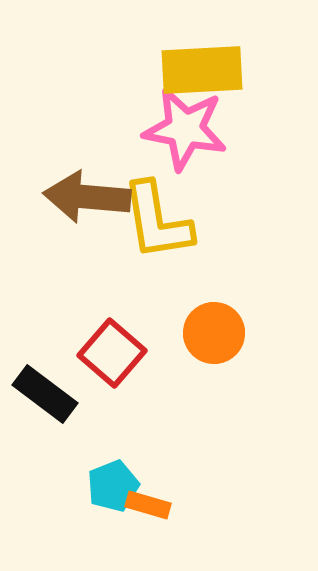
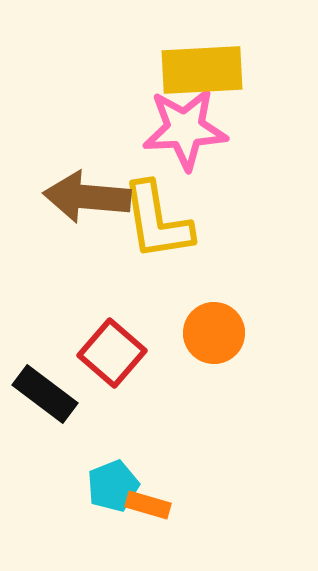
pink star: rotated 14 degrees counterclockwise
